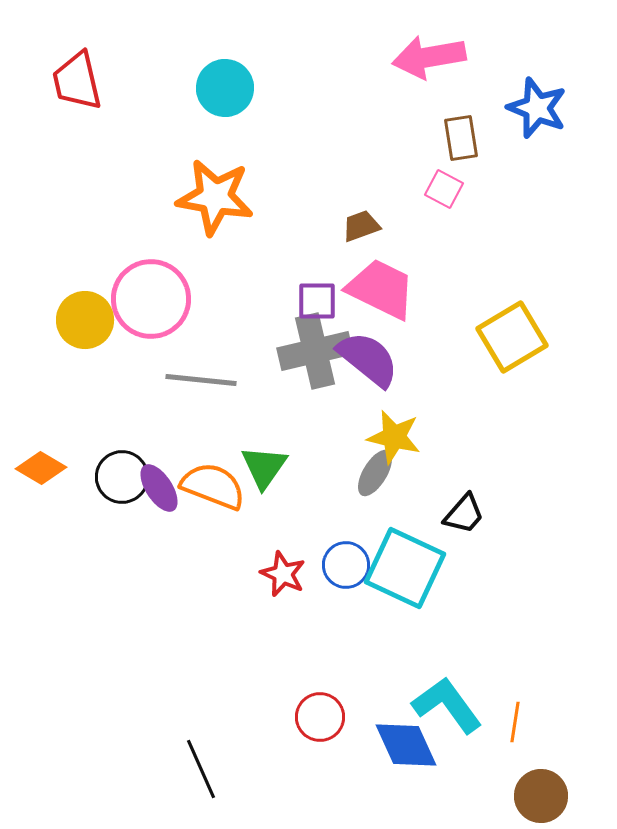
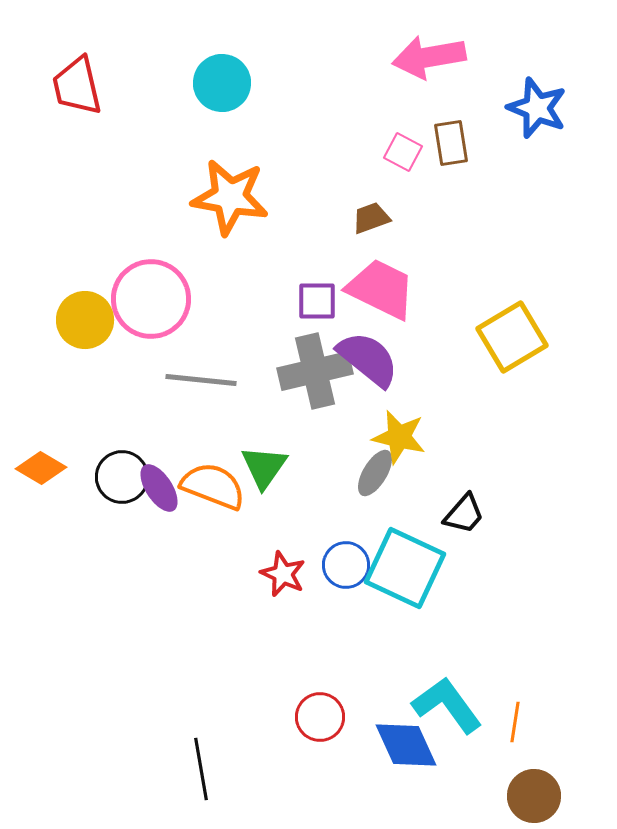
red trapezoid: moved 5 px down
cyan circle: moved 3 px left, 5 px up
brown rectangle: moved 10 px left, 5 px down
pink square: moved 41 px left, 37 px up
orange star: moved 15 px right
brown trapezoid: moved 10 px right, 8 px up
gray cross: moved 20 px down
yellow star: moved 5 px right
black line: rotated 14 degrees clockwise
brown circle: moved 7 px left
